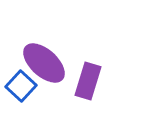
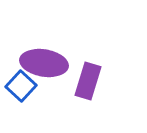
purple ellipse: rotated 33 degrees counterclockwise
